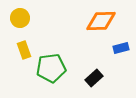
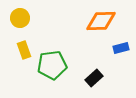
green pentagon: moved 1 px right, 3 px up
